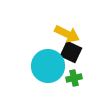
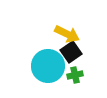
black square: rotated 30 degrees clockwise
green cross: moved 1 px right, 3 px up
